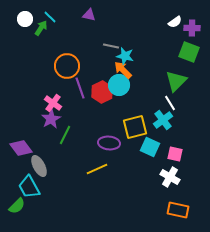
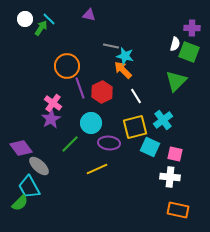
cyan line: moved 1 px left, 2 px down
white semicircle: moved 22 px down; rotated 40 degrees counterclockwise
cyan circle: moved 28 px left, 38 px down
white line: moved 34 px left, 7 px up
green line: moved 5 px right, 9 px down; rotated 18 degrees clockwise
gray ellipse: rotated 20 degrees counterclockwise
white cross: rotated 24 degrees counterclockwise
green semicircle: moved 3 px right, 3 px up
